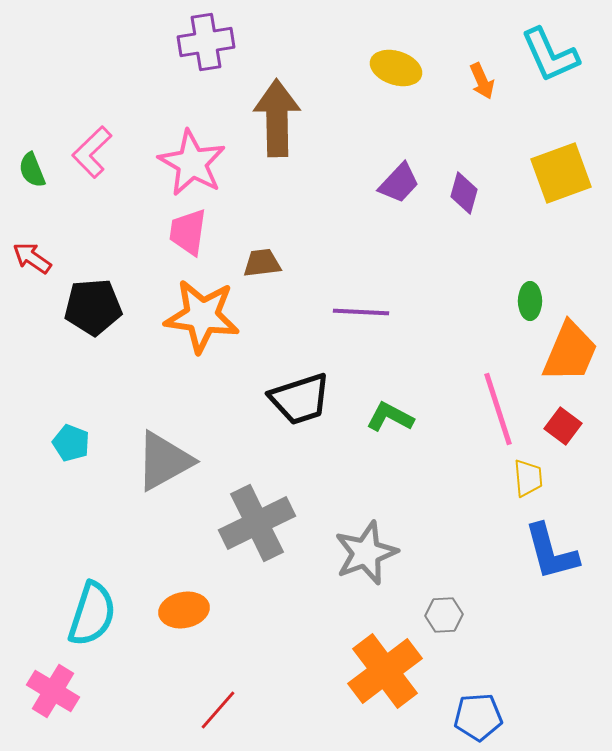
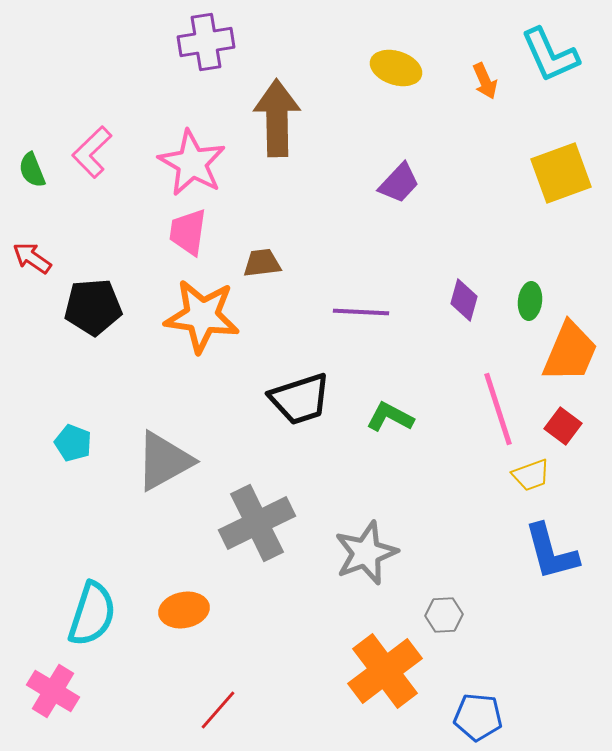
orange arrow: moved 3 px right
purple diamond: moved 107 px down
green ellipse: rotated 6 degrees clockwise
cyan pentagon: moved 2 px right
yellow trapezoid: moved 3 px right, 3 px up; rotated 75 degrees clockwise
blue pentagon: rotated 9 degrees clockwise
